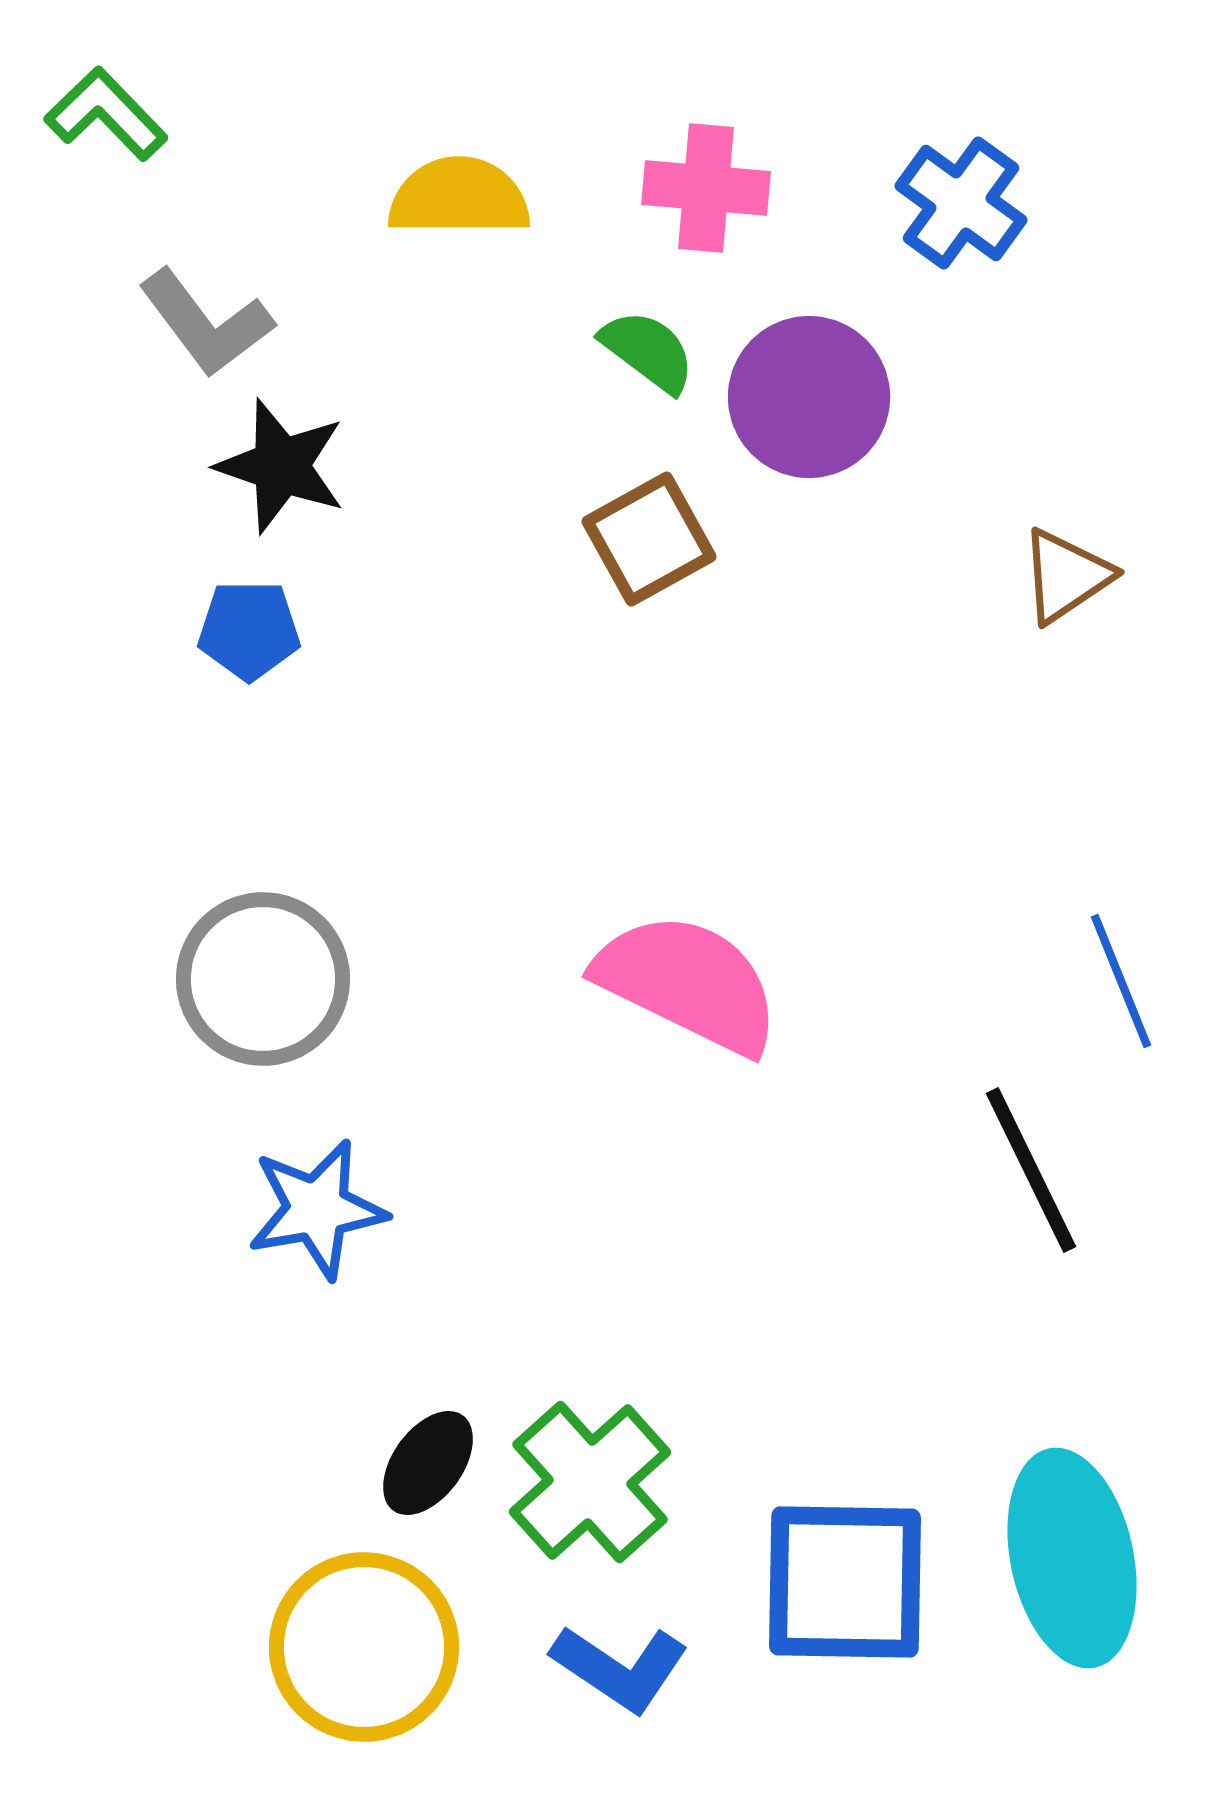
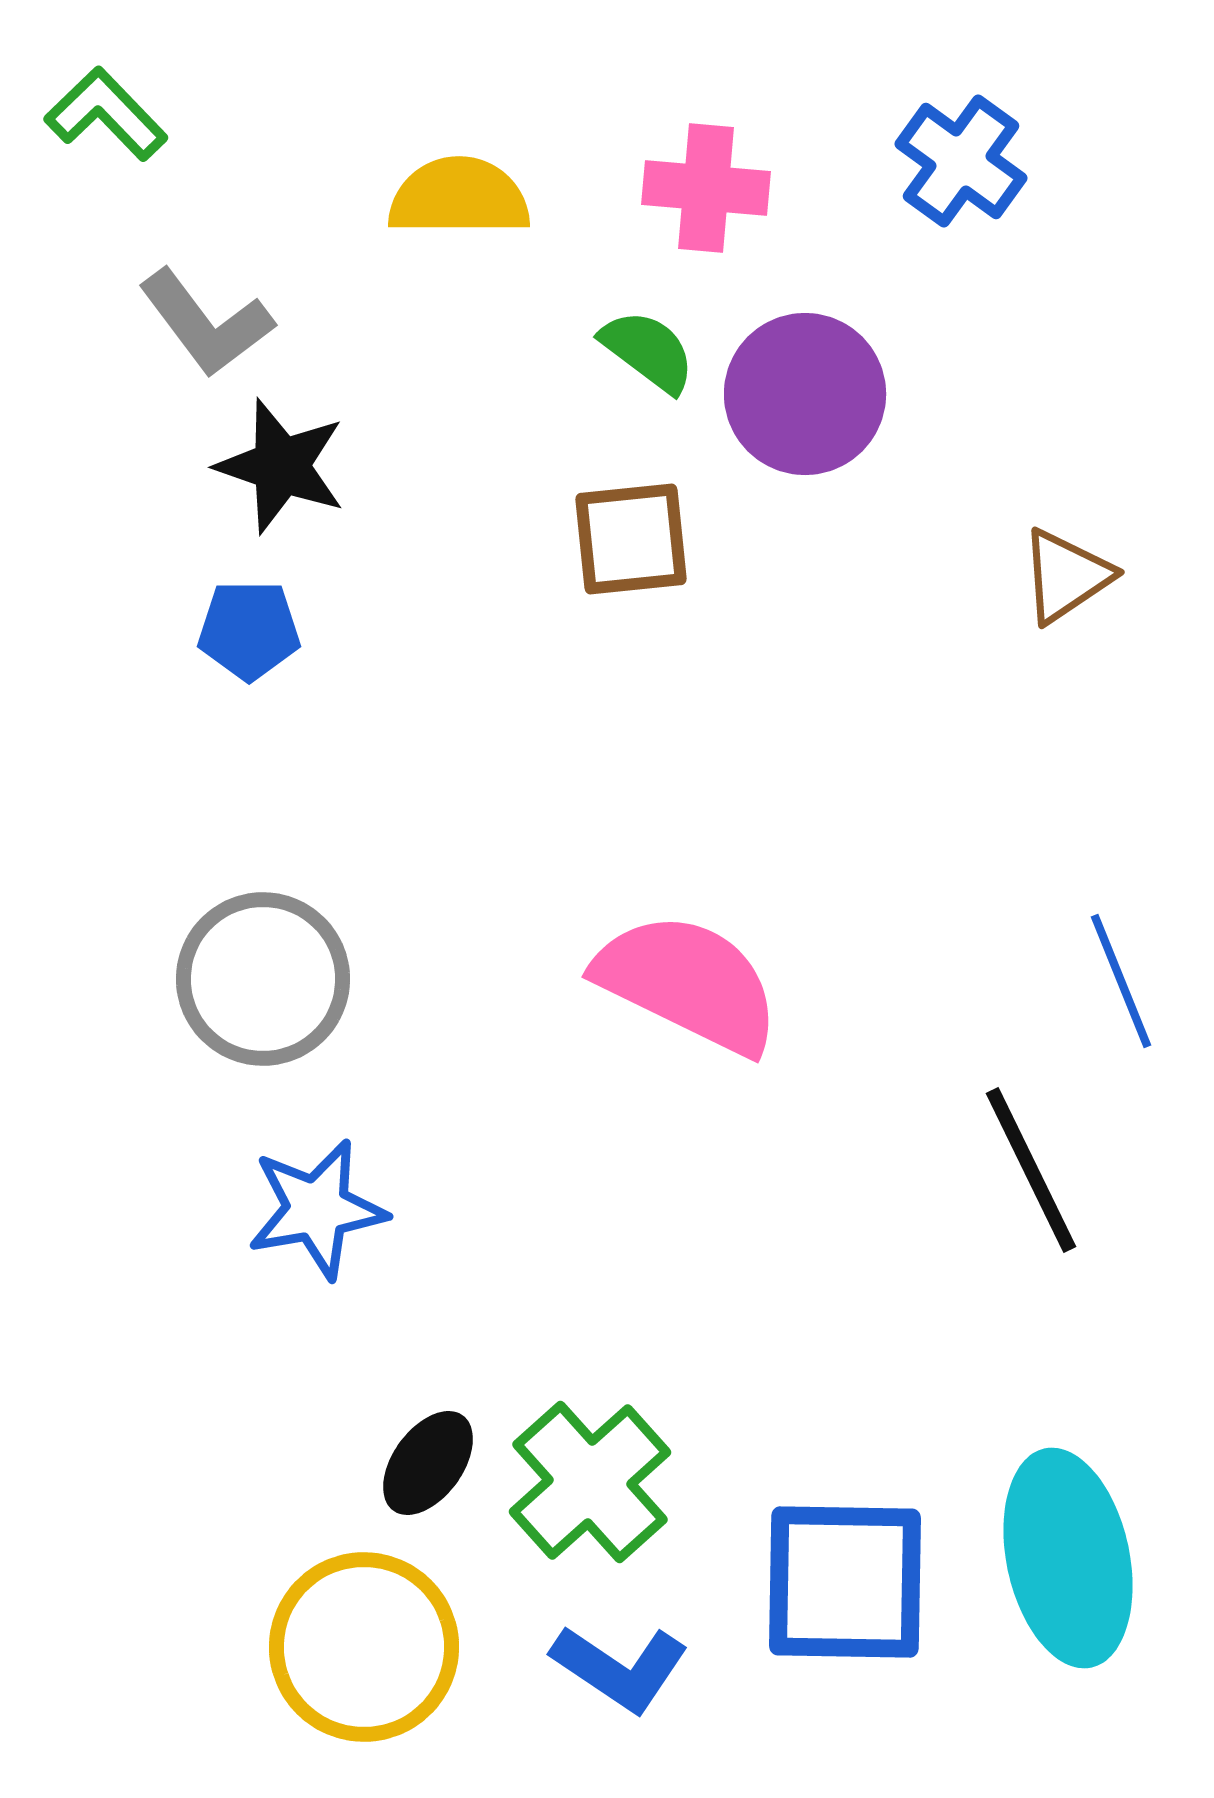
blue cross: moved 42 px up
purple circle: moved 4 px left, 3 px up
brown square: moved 18 px left; rotated 23 degrees clockwise
cyan ellipse: moved 4 px left
